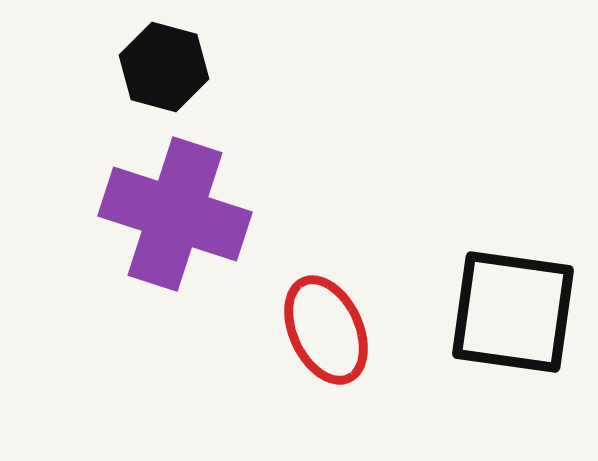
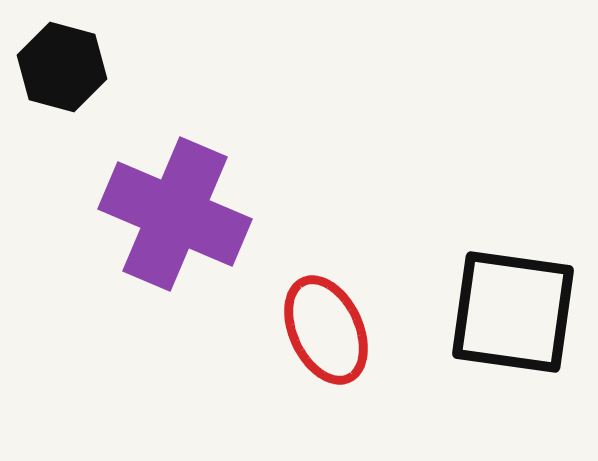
black hexagon: moved 102 px left
purple cross: rotated 5 degrees clockwise
